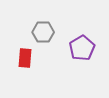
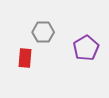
purple pentagon: moved 4 px right
